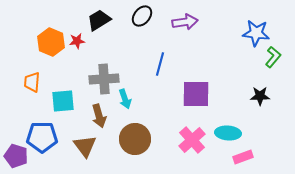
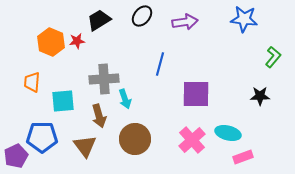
blue star: moved 12 px left, 14 px up
cyan ellipse: rotated 10 degrees clockwise
purple pentagon: rotated 30 degrees clockwise
